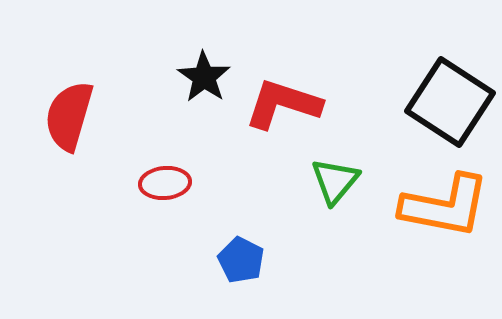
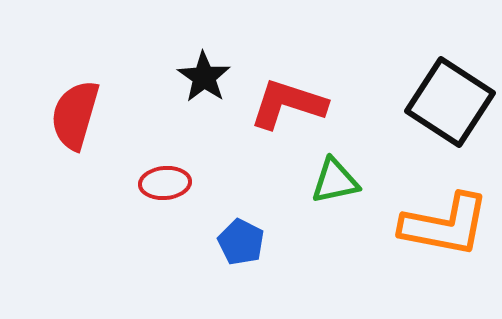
red L-shape: moved 5 px right
red semicircle: moved 6 px right, 1 px up
green triangle: rotated 38 degrees clockwise
orange L-shape: moved 19 px down
blue pentagon: moved 18 px up
